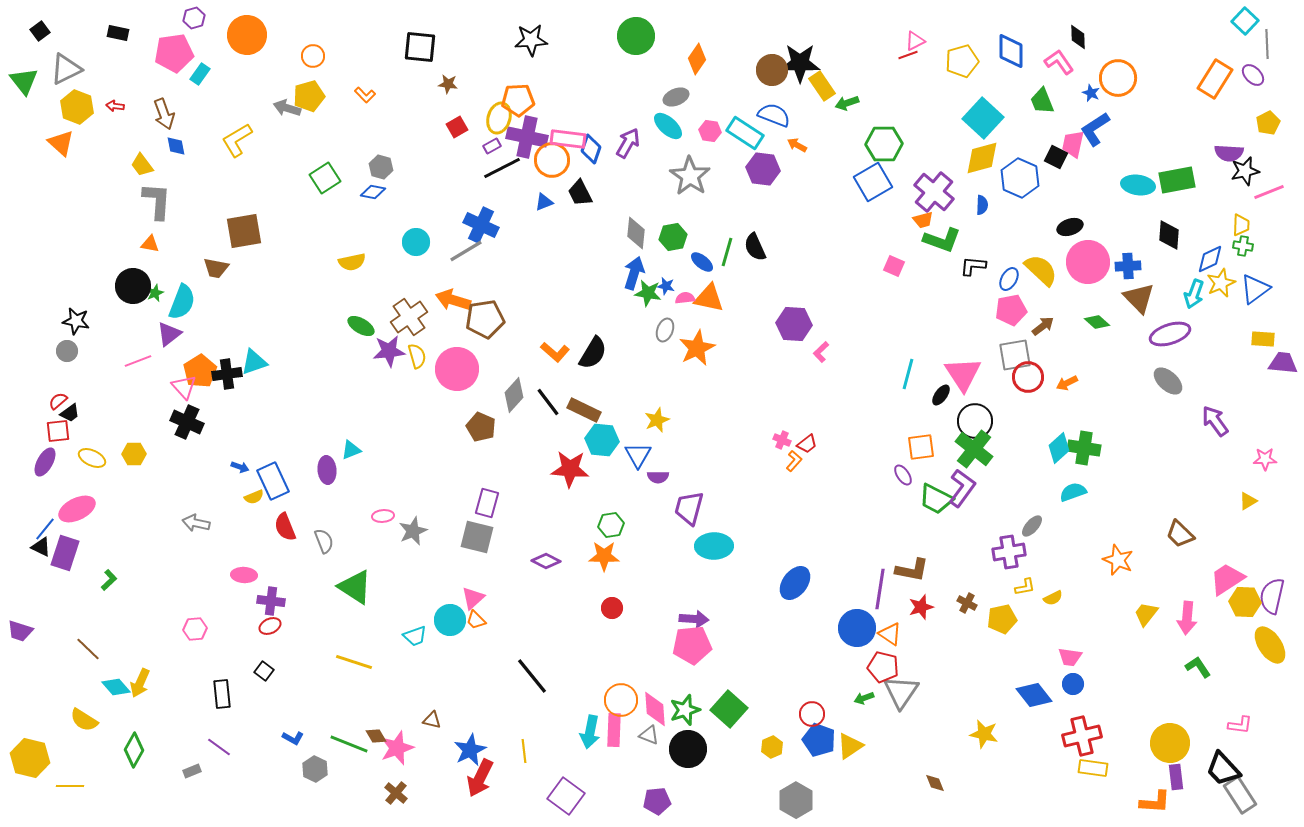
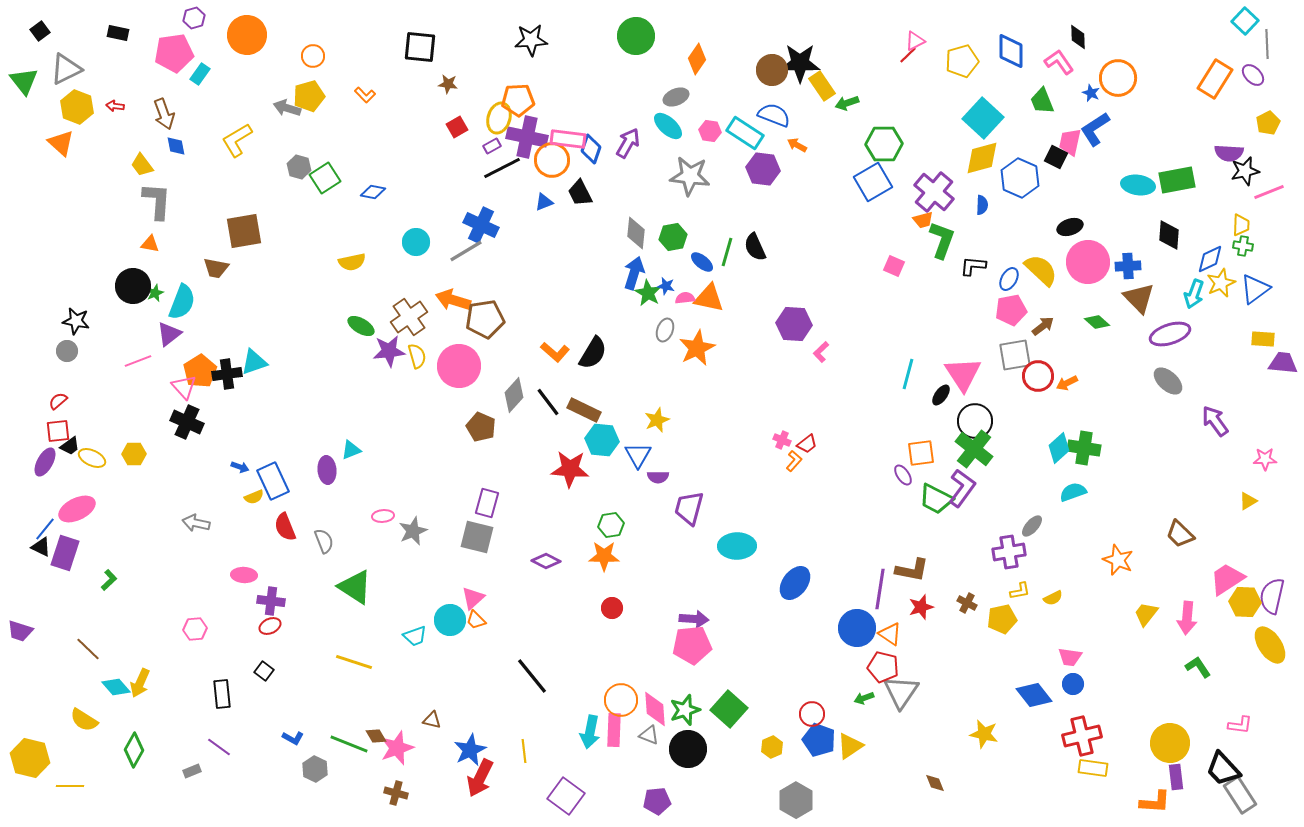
red line at (908, 55): rotated 24 degrees counterclockwise
pink trapezoid at (1073, 144): moved 3 px left, 2 px up
gray hexagon at (381, 167): moved 82 px left
gray star at (690, 176): rotated 27 degrees counterclockwise
green L-shape at (942, 240): rotated 90 degrees counterclockwise
green star at (648, 293): rotated 20 degrees clockwise
pink circle at (457, 369): moved 2 px right, 3 px up
red circle at (1028, 377): moved 10 px right, 1 px up
black trapezoid at (70, 413): moved 33 px down
orange square at (921, 447): moved 6 px down
cyan ellipse at (714, 546): moved 23 px right
yellow L-shape at (1025, 587): moved 5 px left, 4 px down
brown cross at (396, 793): rotated 25 degrees counterclockwise
